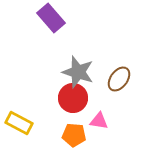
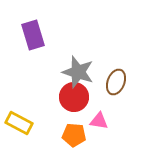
purple rectangle: moved 18 px left, 17 px down; rotated 24 degrees clockwise
brown ellipse: moved 3 px left, 3 px down; rotated 15 degrees counterclockwise
red circle: moved 1 px right, 1 px up
